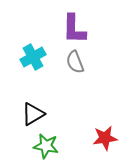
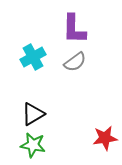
gray semicircle: rotated 105 degrees counterclockwise
green star: moved 13 px left, 1 px up
